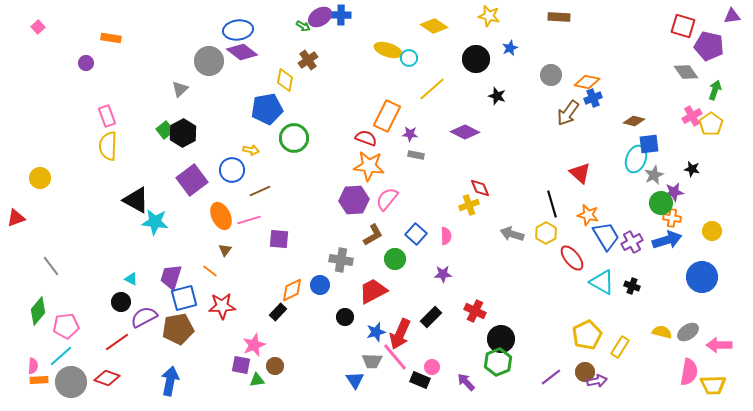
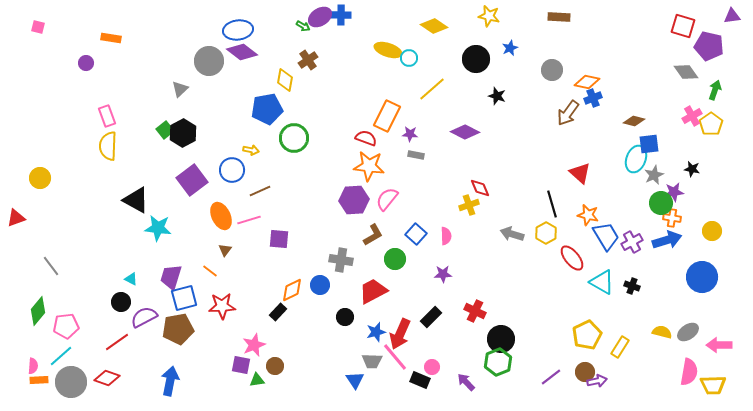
pink square at (38, 27): rotated 32 degrees counterclockwise
gray circle at (551, 75): moved 1 px right, 5 px up
cyan star at (155, 222): moved 3 px right, 6 px down
